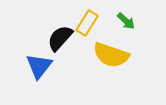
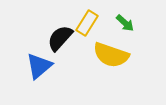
green arrow: moved 1 px left, 2 px down
blue triangle: rotated 12 degrees clockwise
